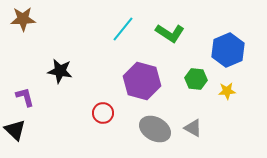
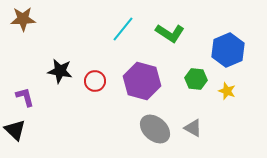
yellow star: rotated 24 degrees clockwise
red circle: moved 8 px left, 32 px up
gray ellipse: rotated 12 degrees clockwise
